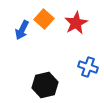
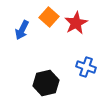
orange square: moved 5 px right, 2 px up
blue cross: moved 2 px left
black hexagon: moved 1 px right, 2 px up
